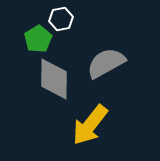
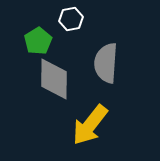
white hexagon: moved 10 px right
green pentagon: moved 2 px down
gray semicircle: rotated 57 degrees counterclockwise
